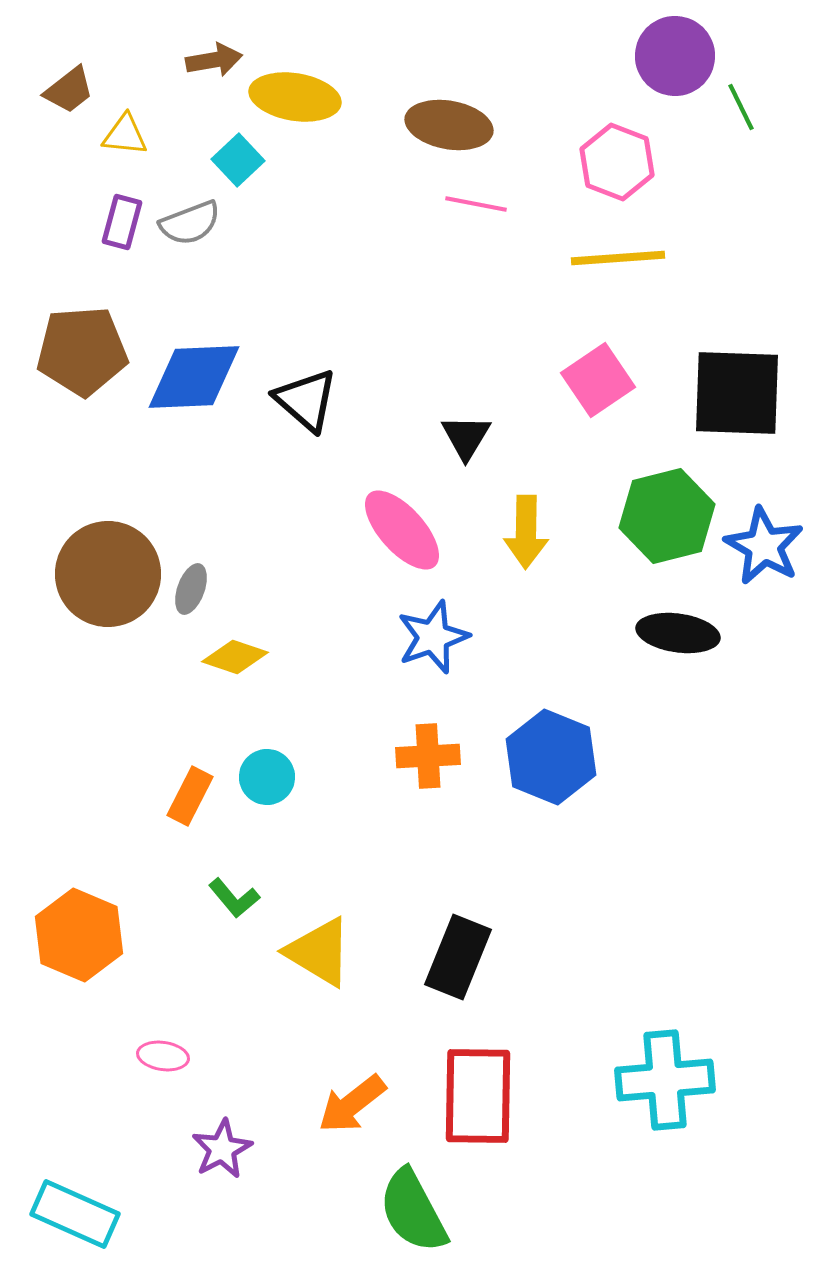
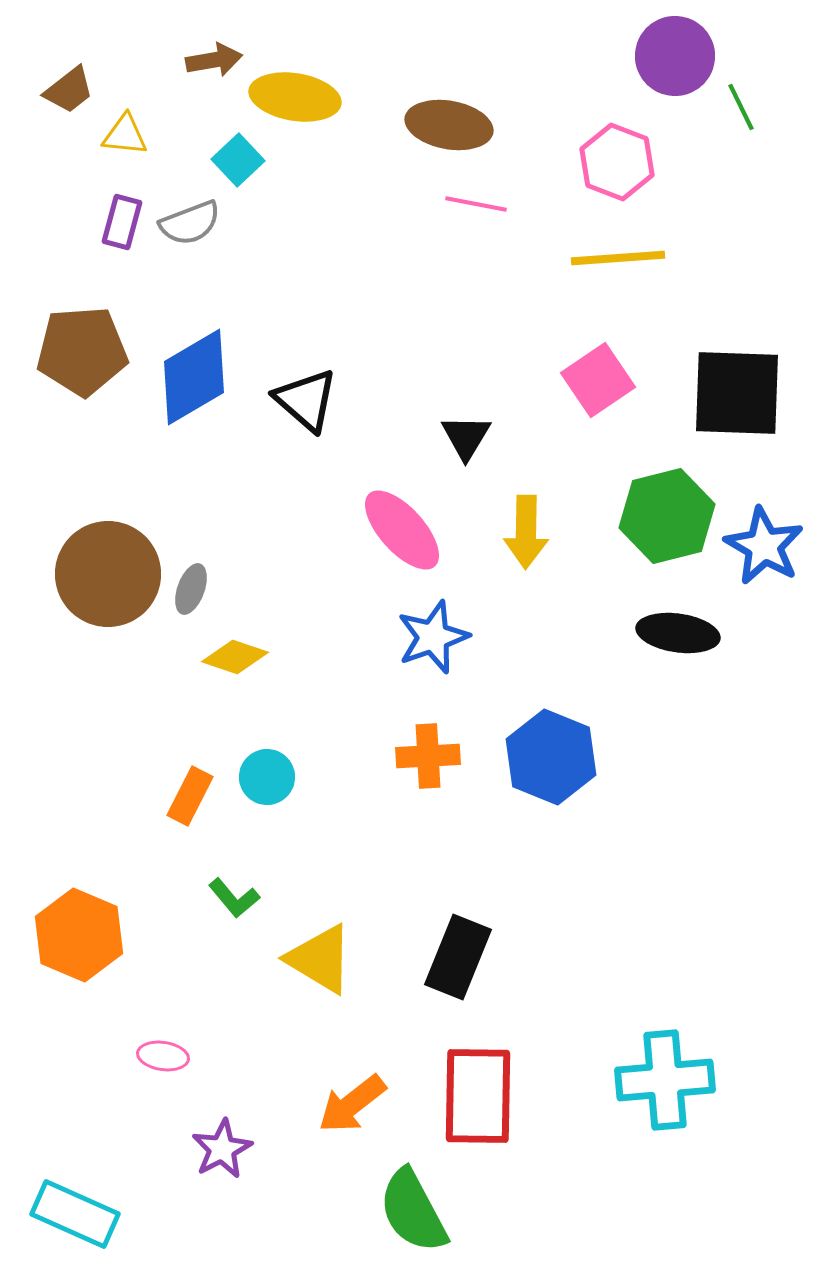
blue diamond at (194, 377): rotated 28 degrees counterclockwise
yellow triangle at (319, 952): moved 1 px right, 7 px down
